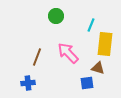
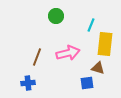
pink arrow: rotated 120 degrees clockwise
